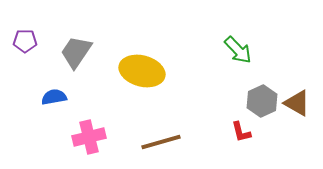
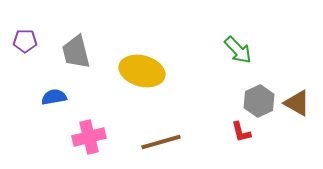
gray trapezoid: rotated 48 degrees counterclockwise
gray hexagon: moved 3 px left
